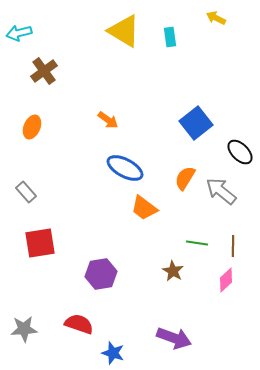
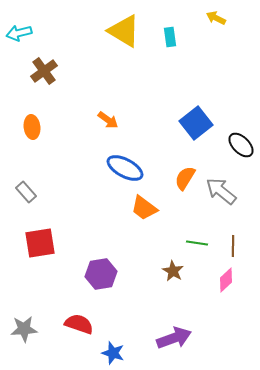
orange ellipse: rotated 30 degrees counterclockwise
black ellipse: moved 1 px right, 7 px up
purple arrow: rotated 40 degrees counterclockwise
